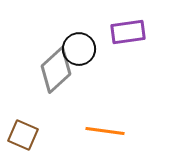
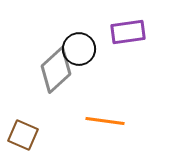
orange line: moved 10 px up
